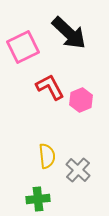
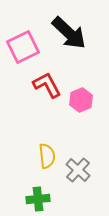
red L-shape: moved 3 px left, 2 px up
